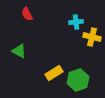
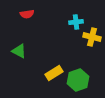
red semicircle: rotated 72 degrees counterclockwise
